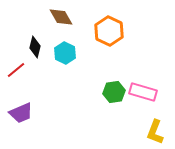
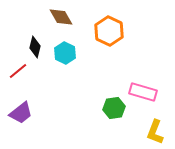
red line: moved 2 px right, 1 px down
green hexagon: moved 16 px down
purple trapezoid: rotated 15 degrees counterclockwise
